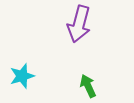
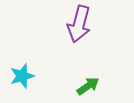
green arrow: rotated 80 degrees clockwise
